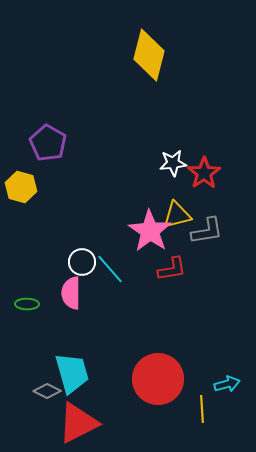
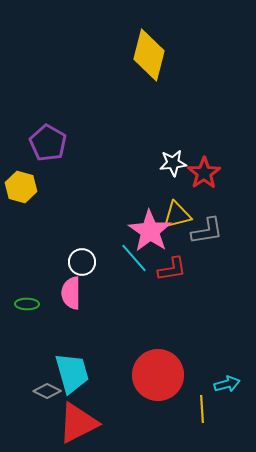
cyan line: moved 24 px right, 11 px up
red circle: moved 4 px up
